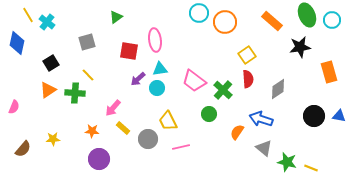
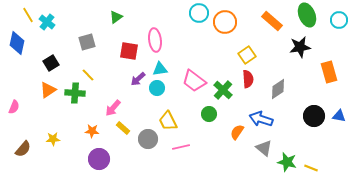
cyan circle at (332, 20): moved 7 px right
